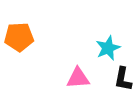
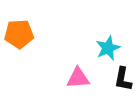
orange pentagon: moved 3 px up
